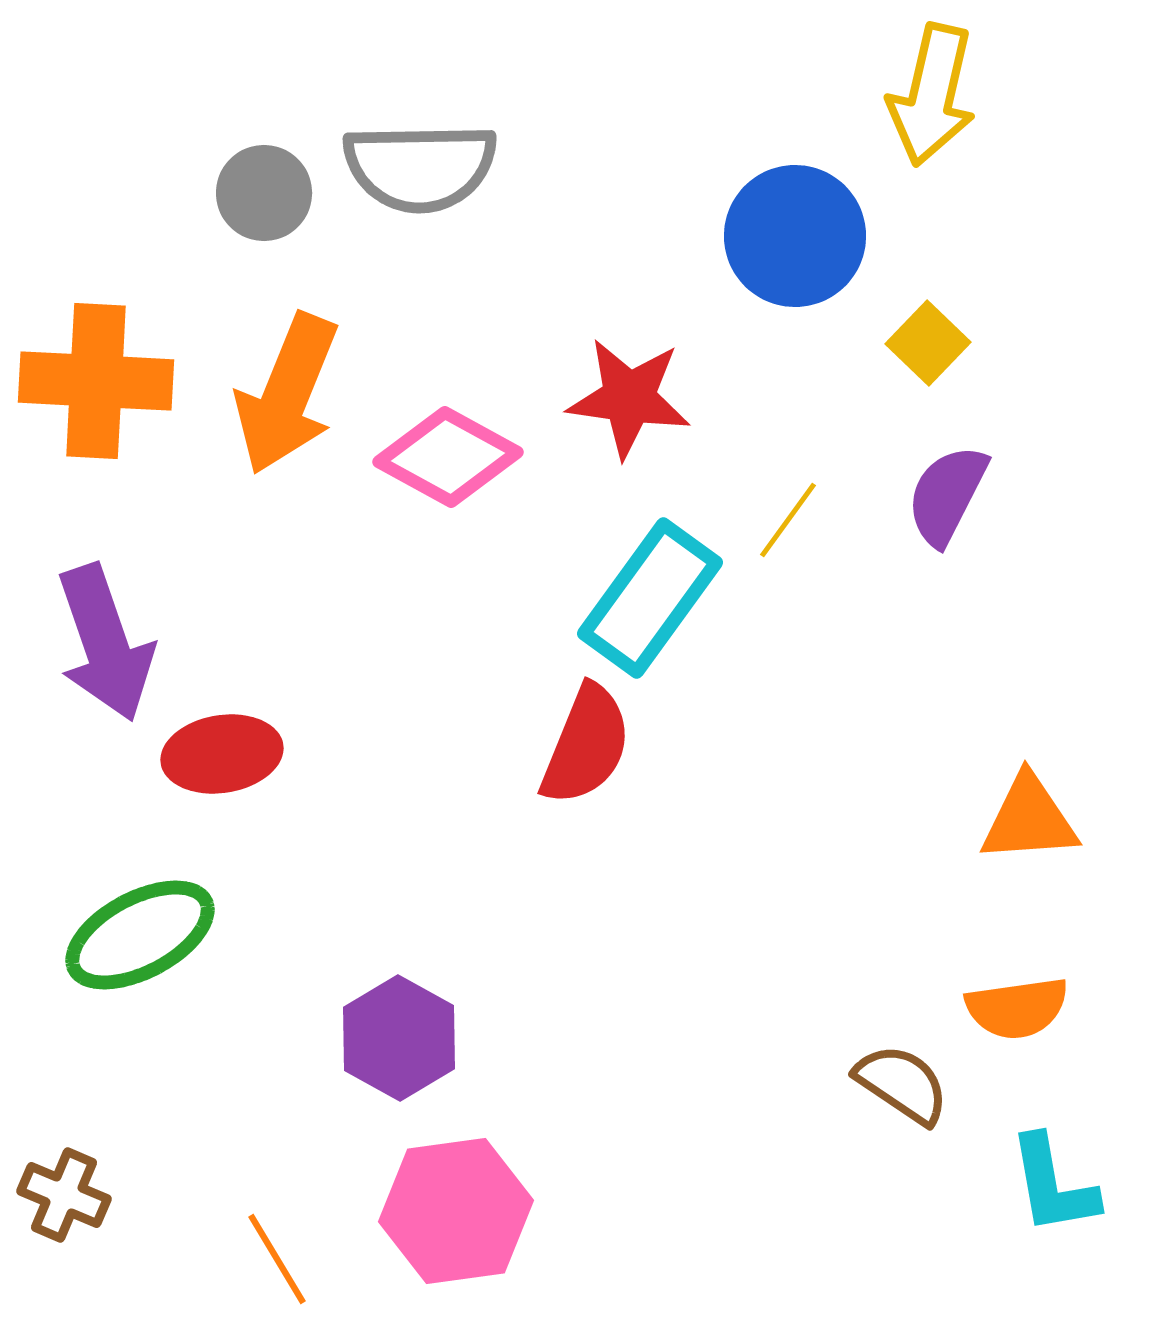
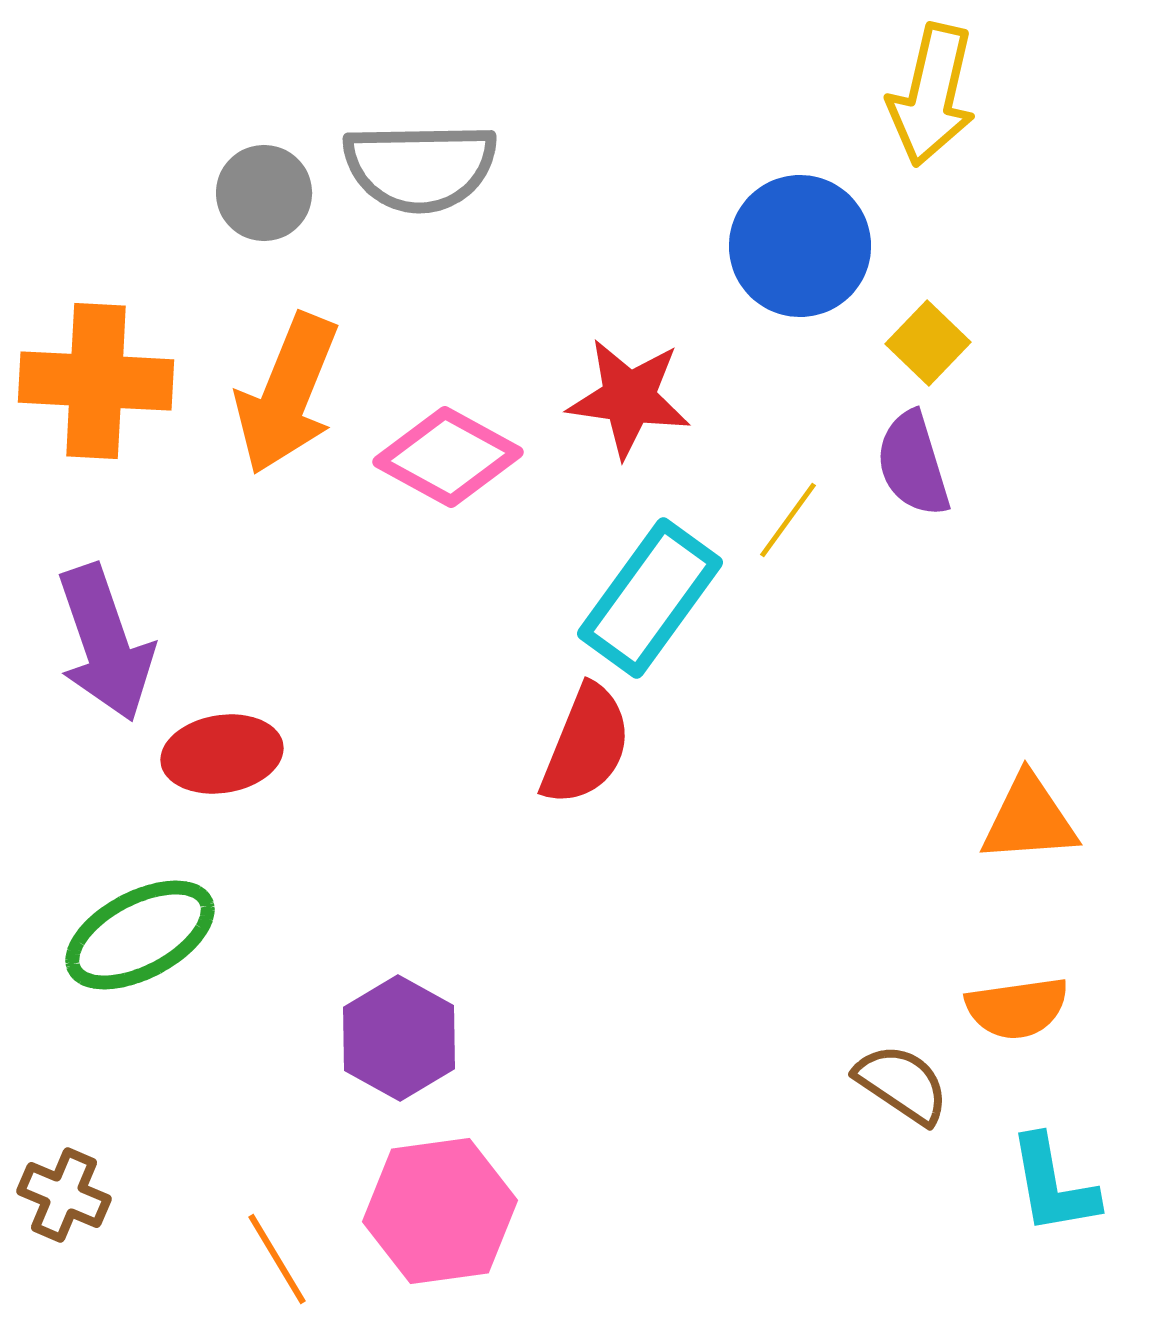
blue circle: moved 5 px right, 10 px down
purple semicircle: moved 34 px left, 31 px up; rotated 44 degrees counterclockwise
pink hexagon: moved 16 px left
